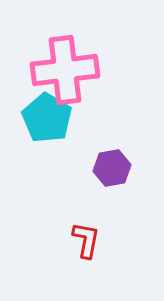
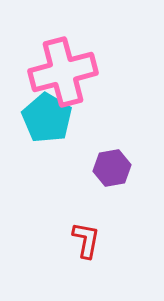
pink cross: moved 2 px left, 2 px down; rotated 8 degrees counterclockwise
